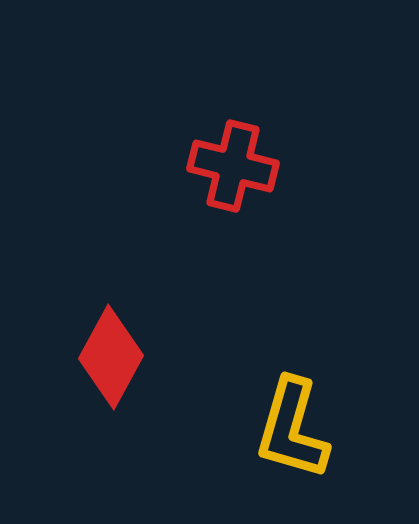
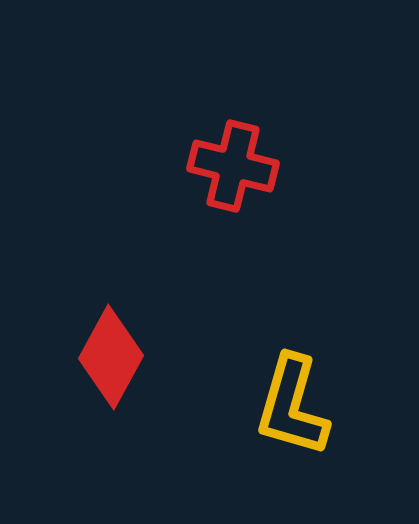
yellow L-shape: moved 23 px up
